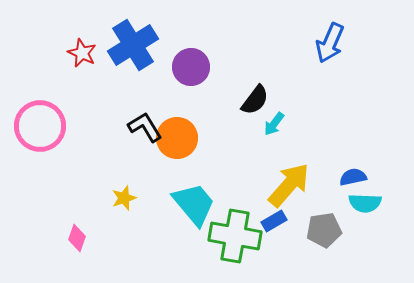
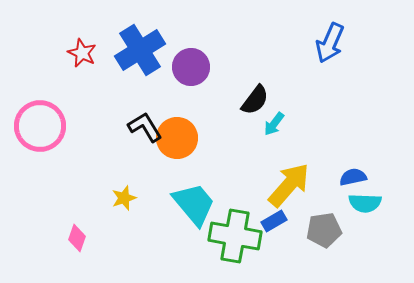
blue cross: moved 7 px right, 5 px down
